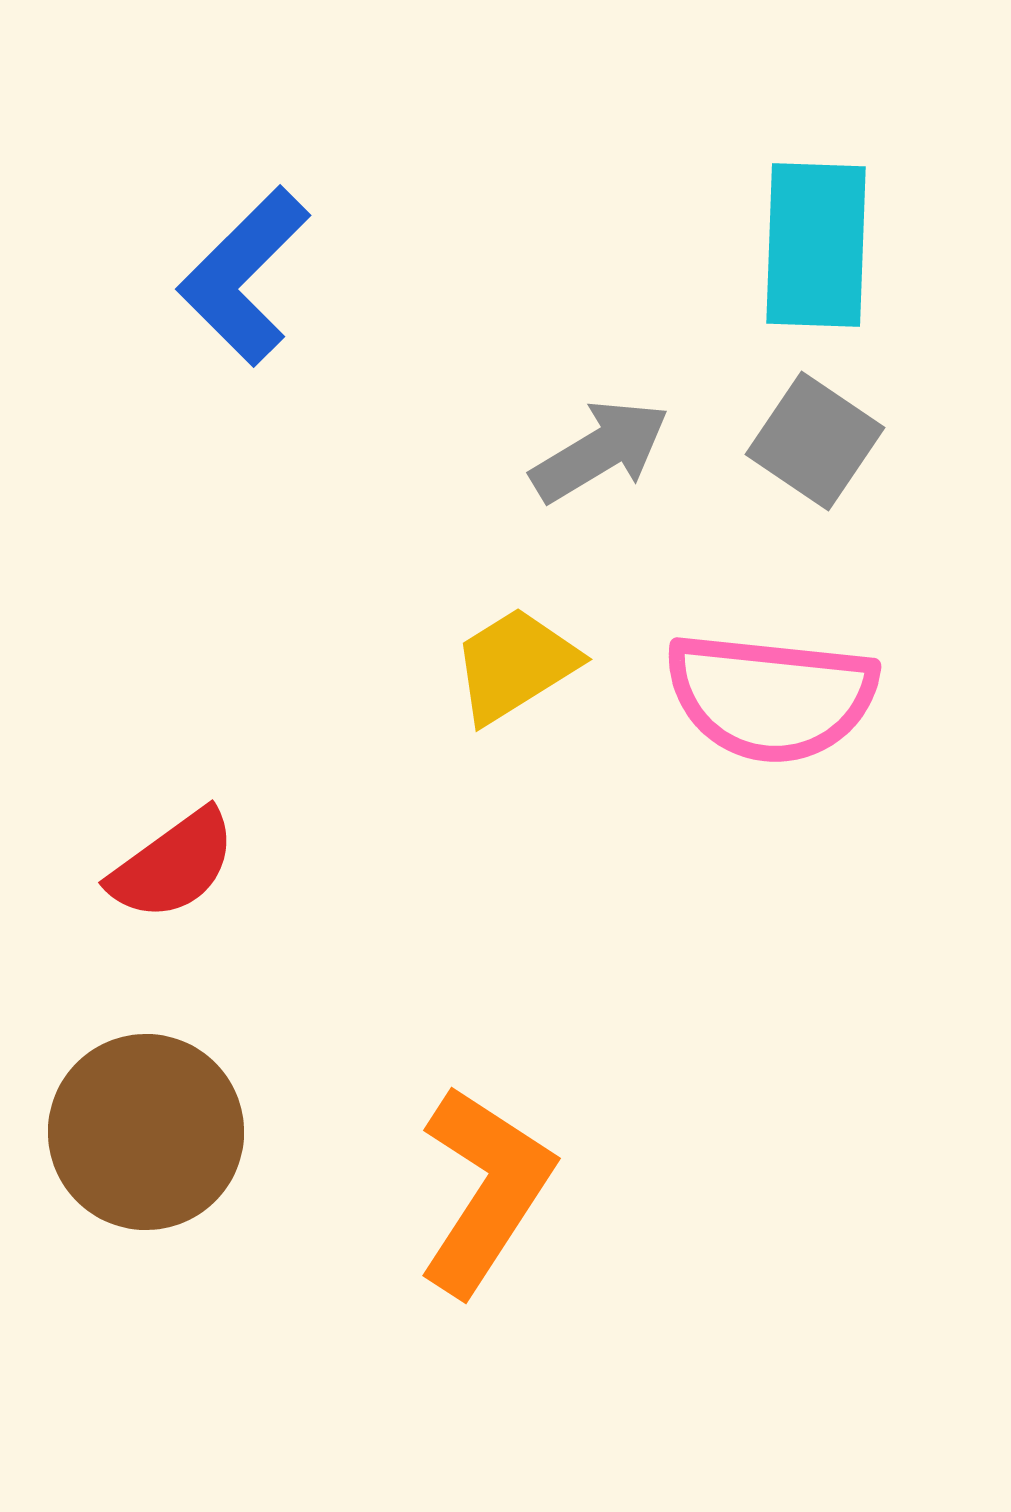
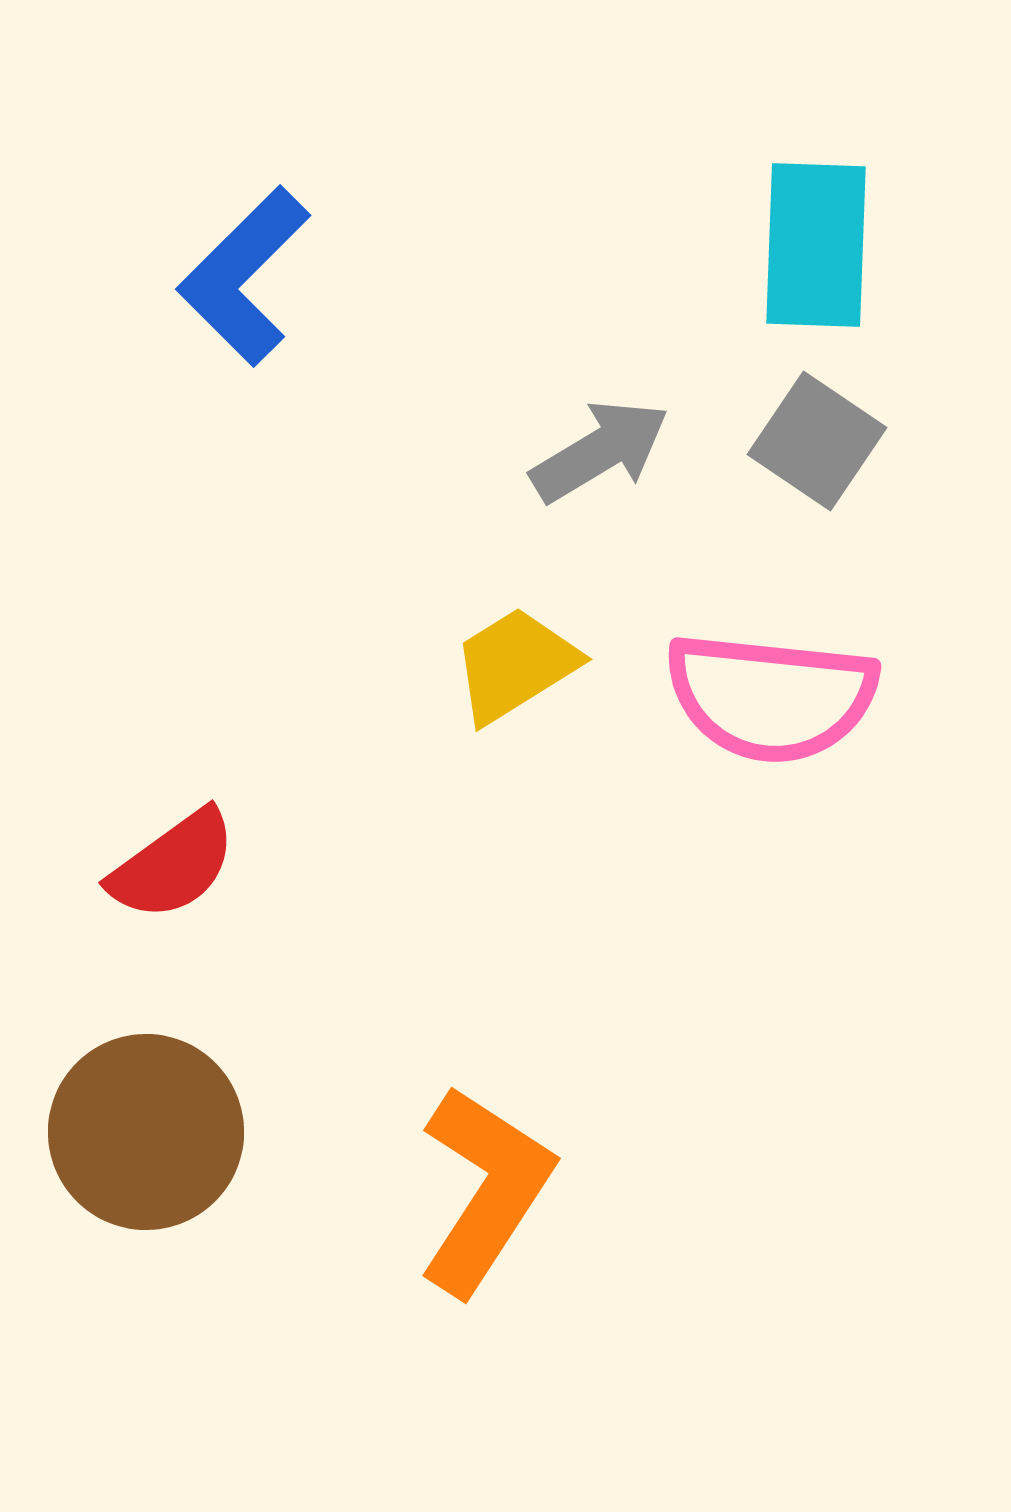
gray square: moved 2 px right
